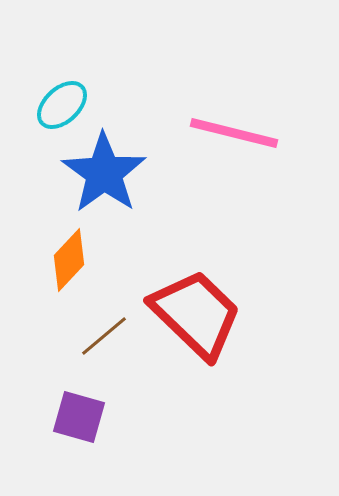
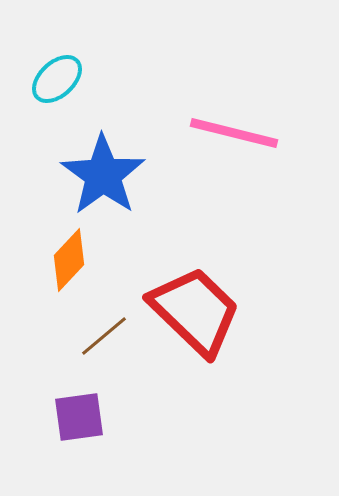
cyan ellipse: moved 5 px left, 26 px up
blue star: moved 1 px left, 2 px down
red trapezoid: moved 1 px left, 3 px up
purple square: rotated 24 degrees counterclockwise
